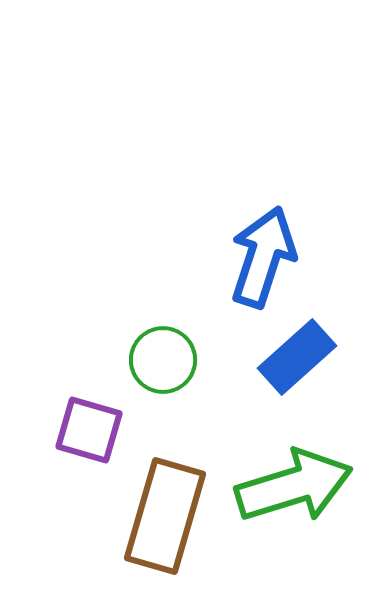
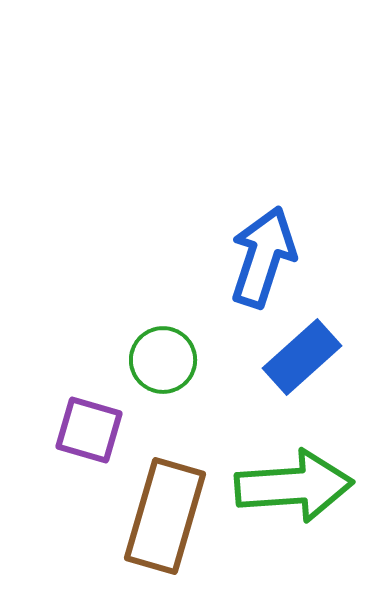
blue rectangle: moved 5 px right
green arrow: rotated 13 degrees clockwise
